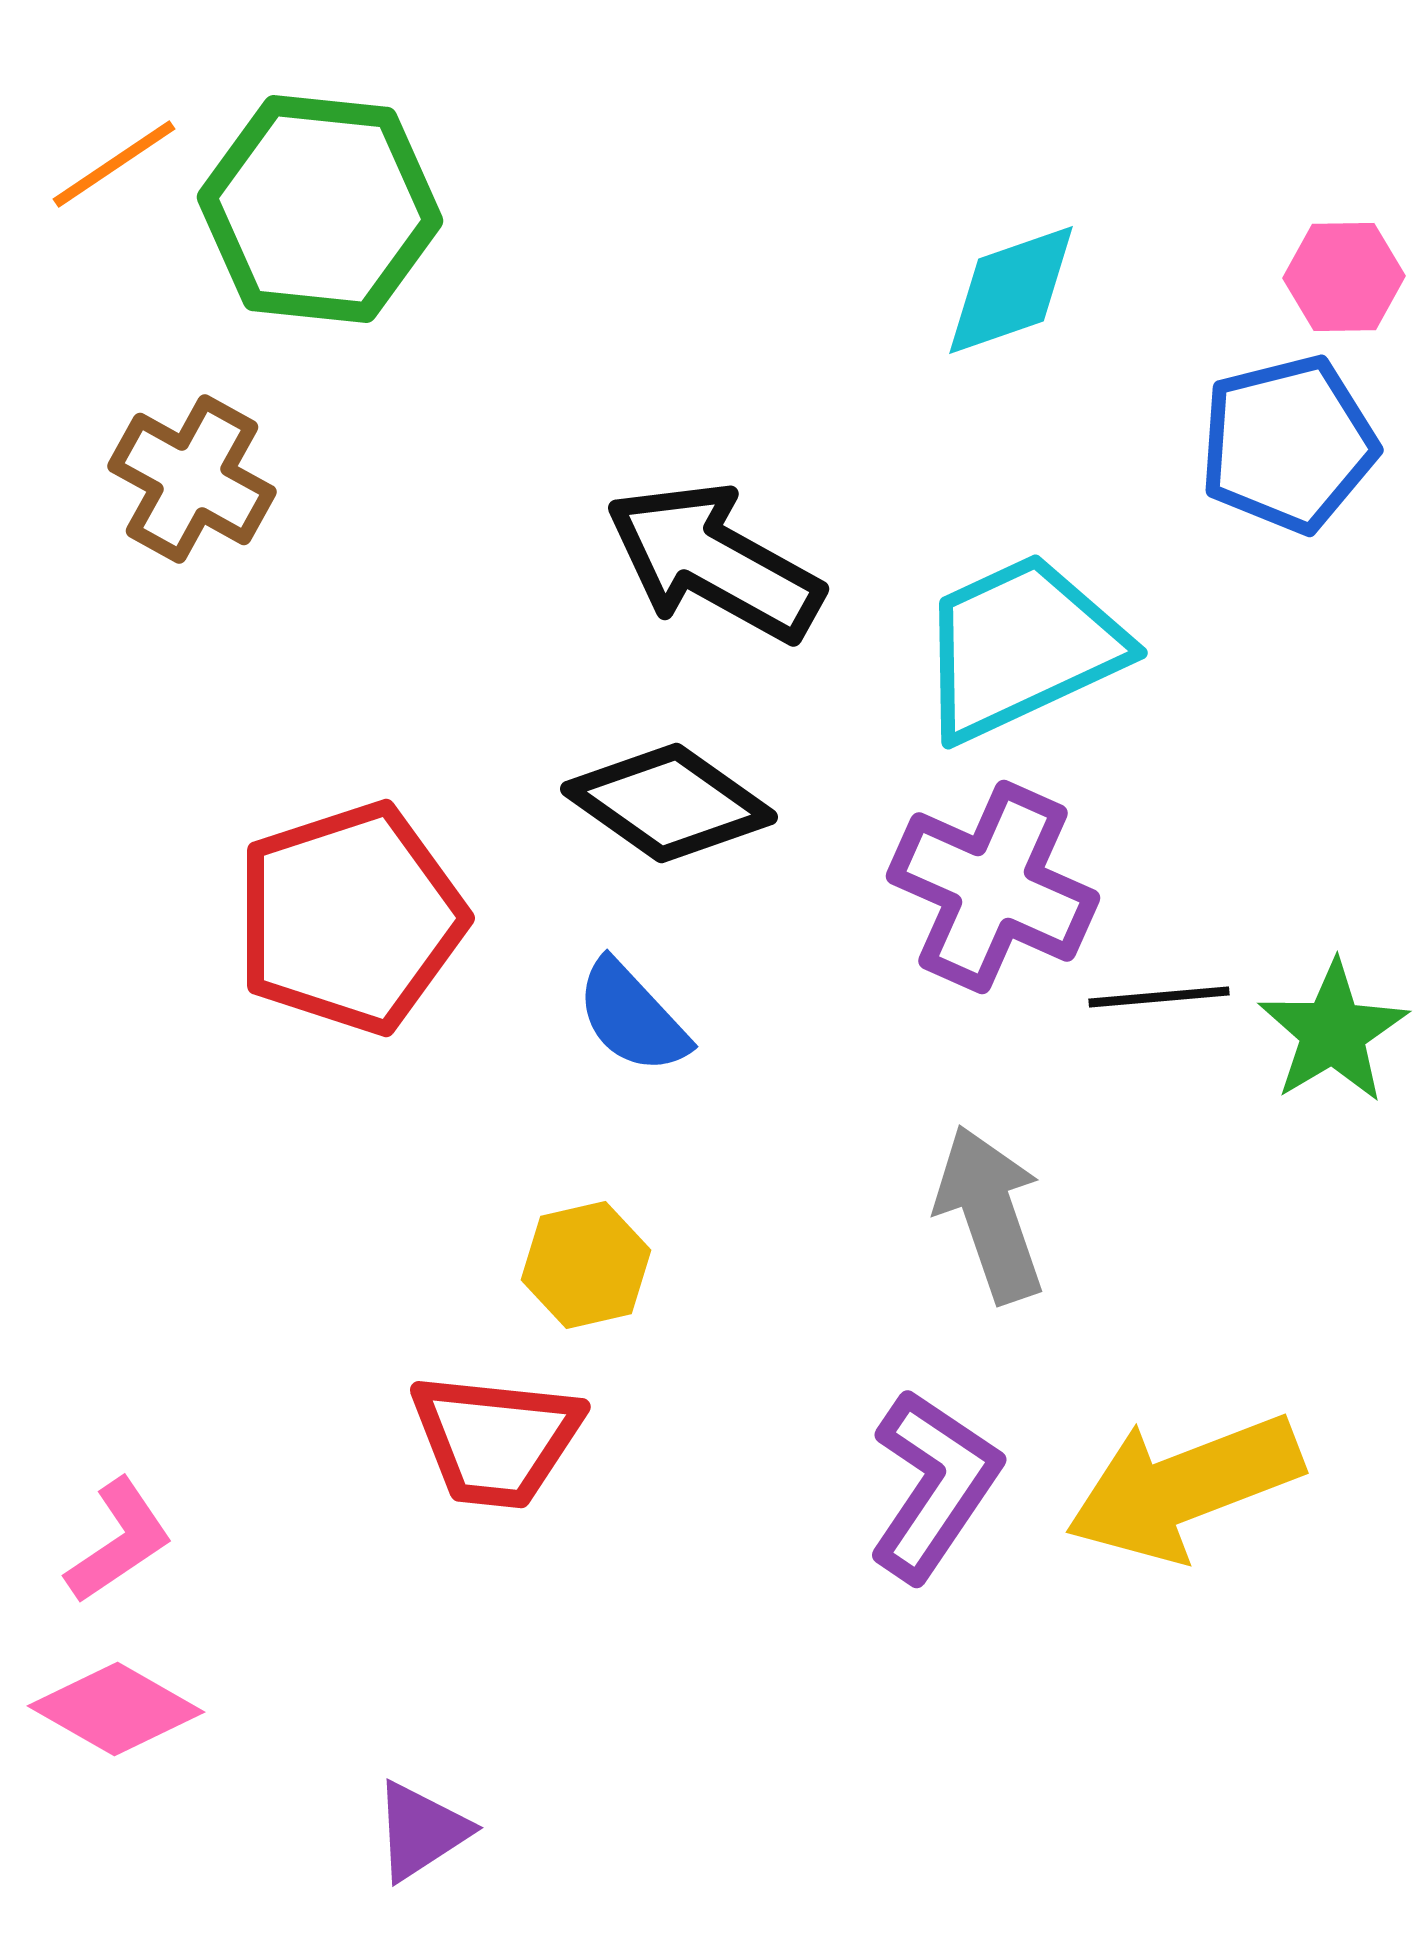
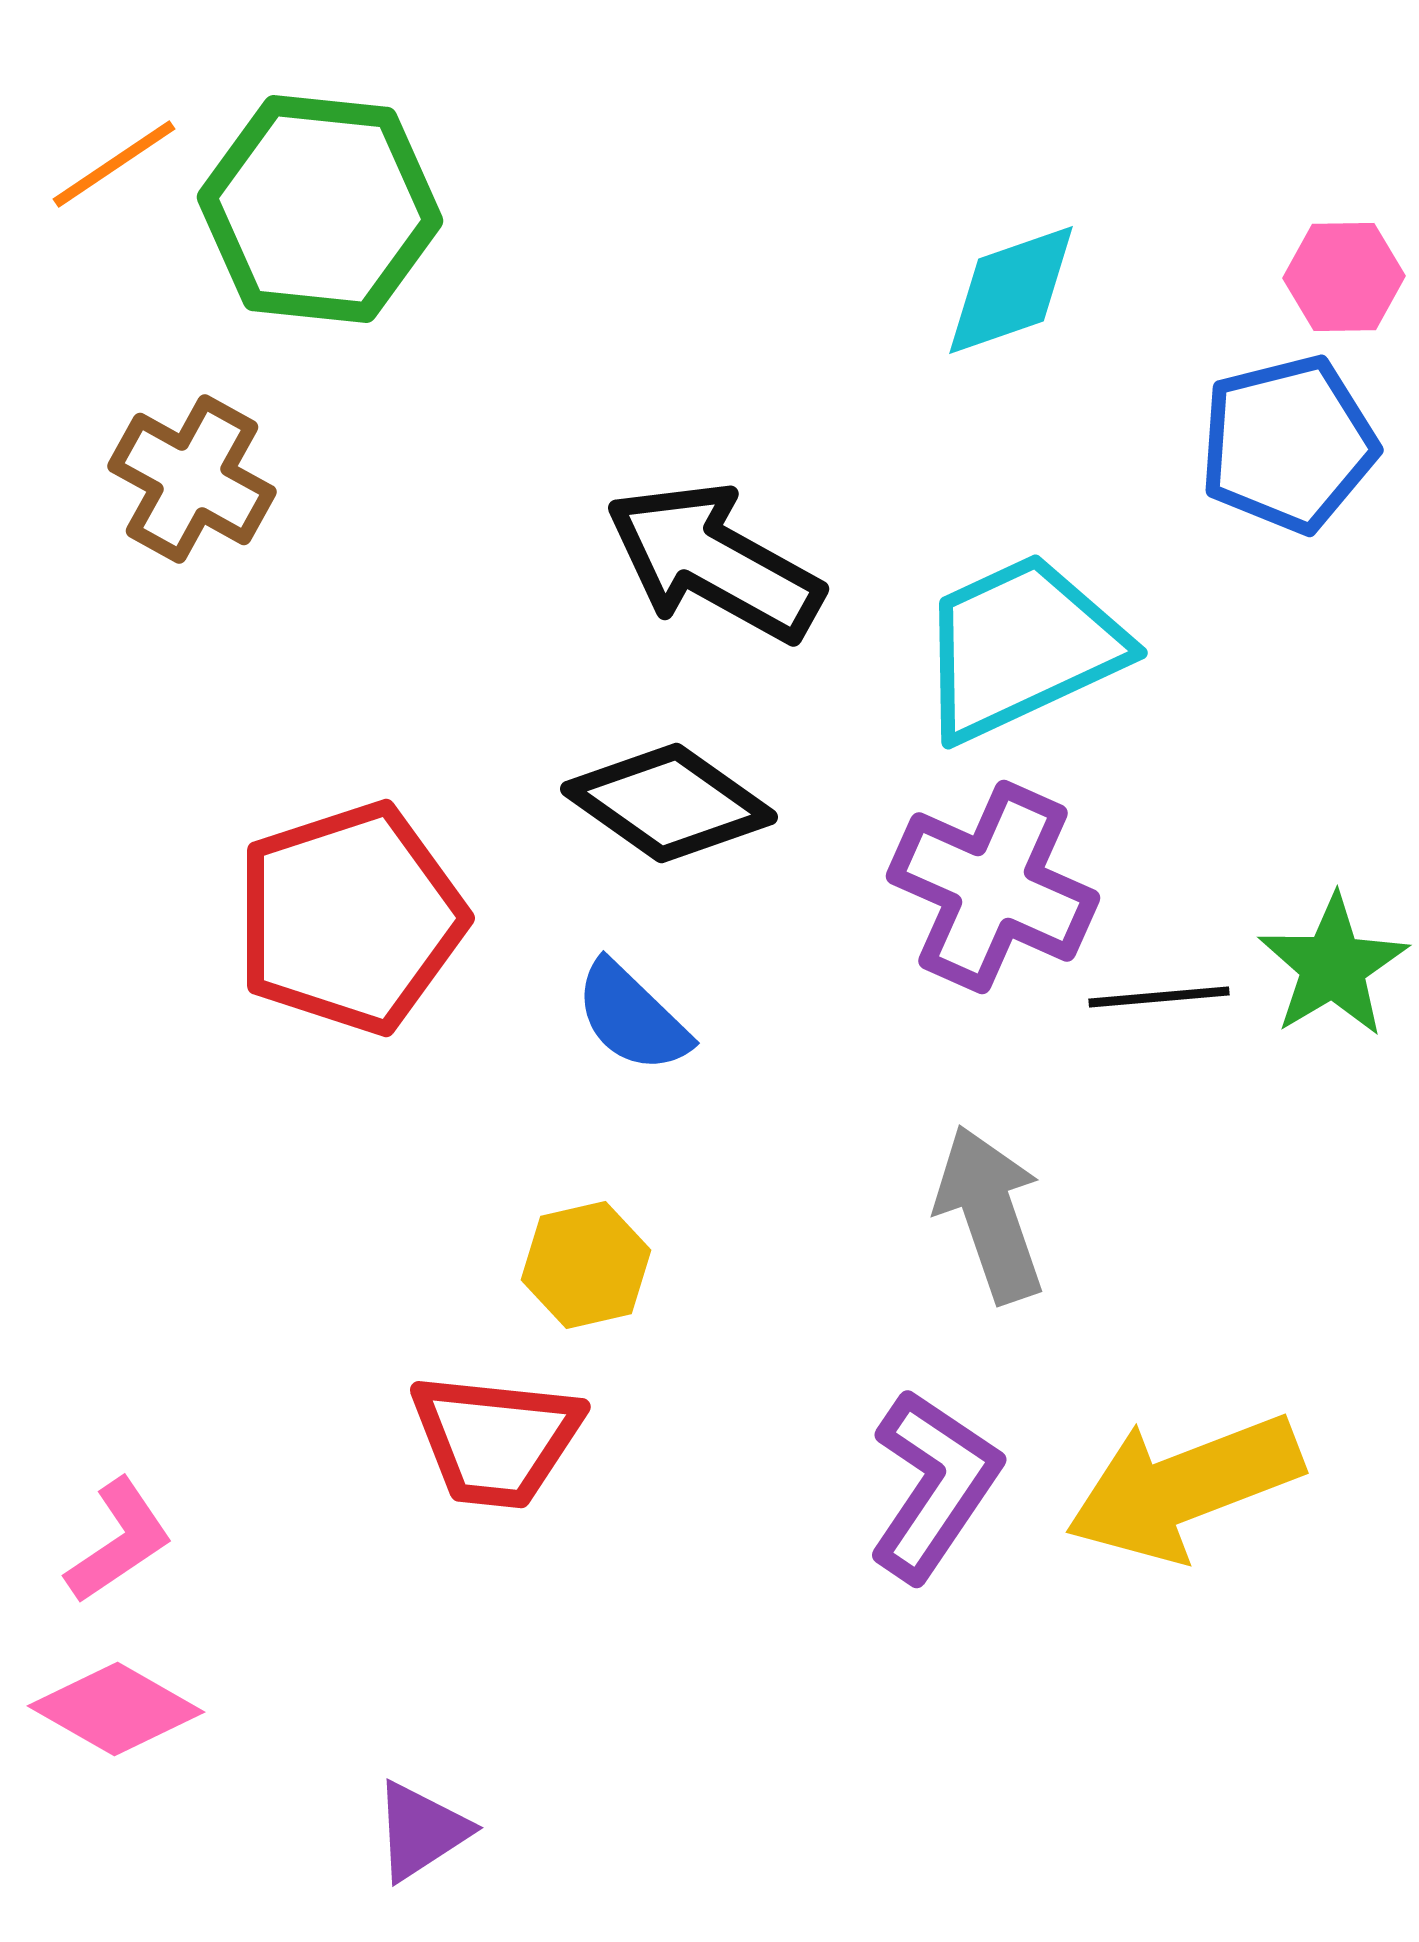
blue semicircle: rotated 3 degrees counterclockwise
green star: moved 66 px up
